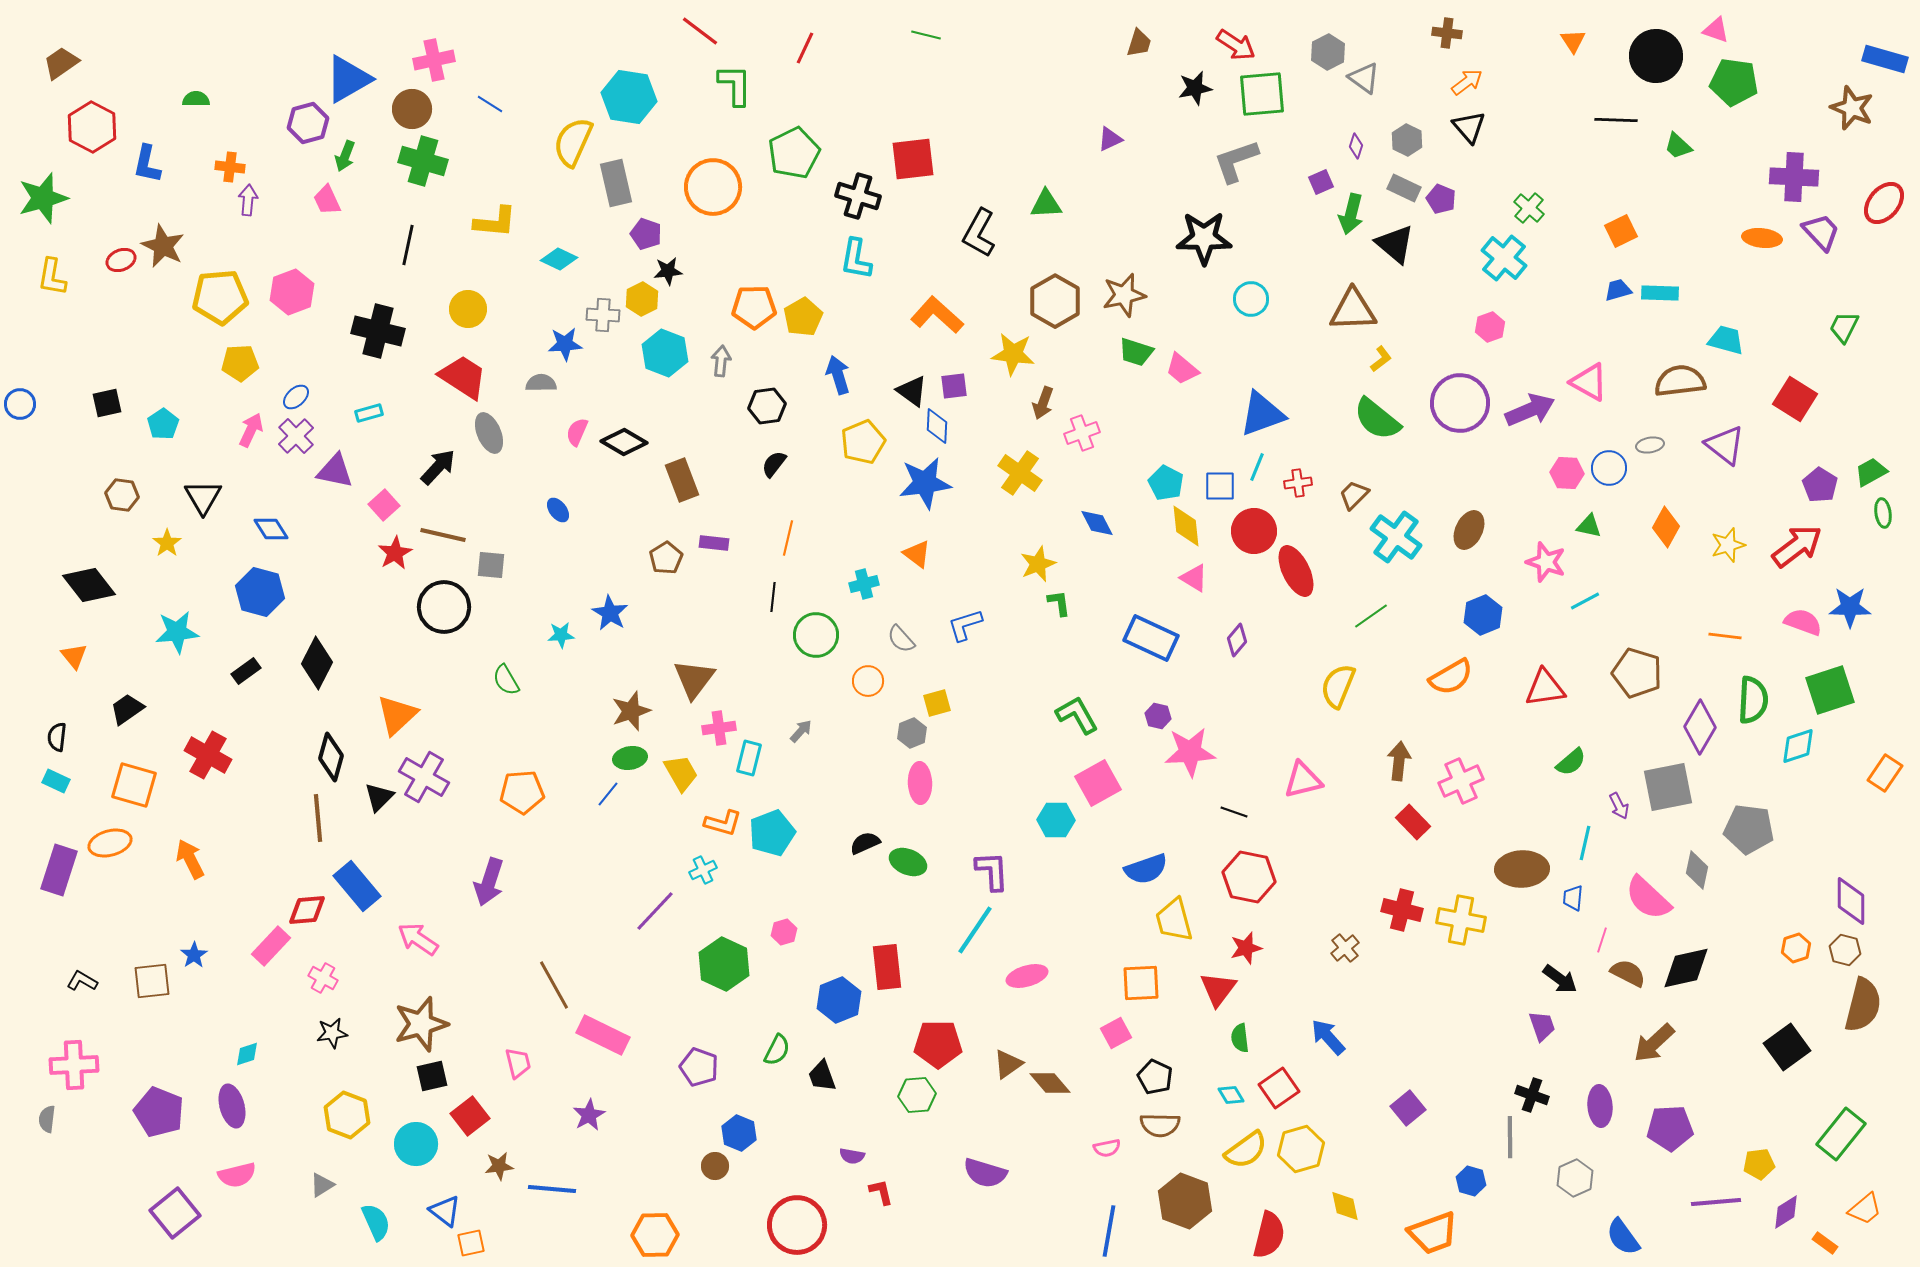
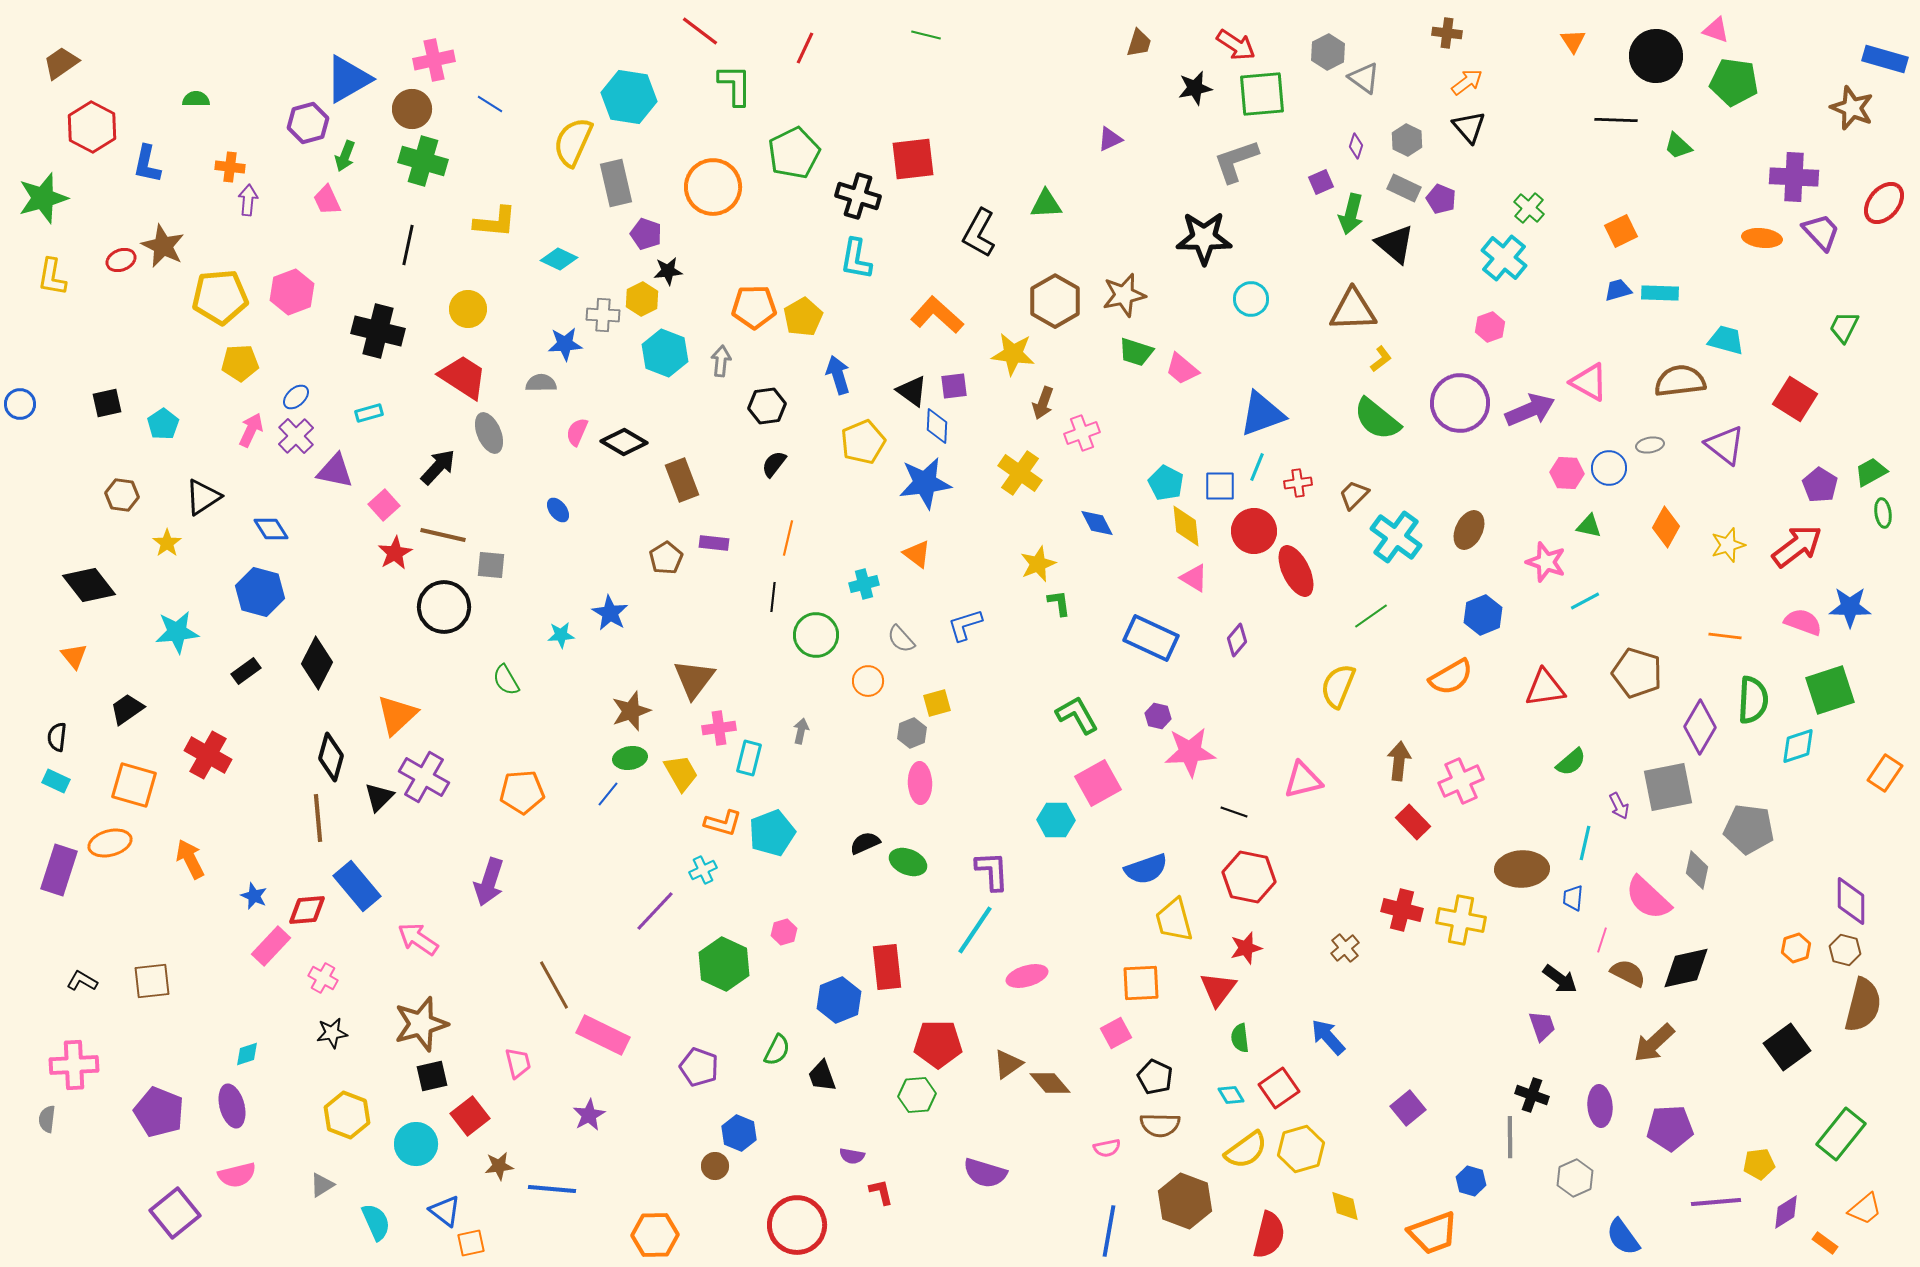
black triangle at (203, 497): rotated 27 degrees clockwise
gray arrow at (801, 731): rotated 30 degrees counterclockwise
blue star at (194, 955): moved 60 px right, 59 px up; rotated 16 degrees counterclockwise
